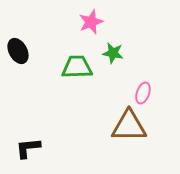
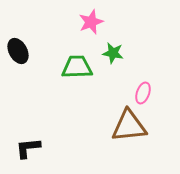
brown triangle: rotated 6 degrees counterclockwise
